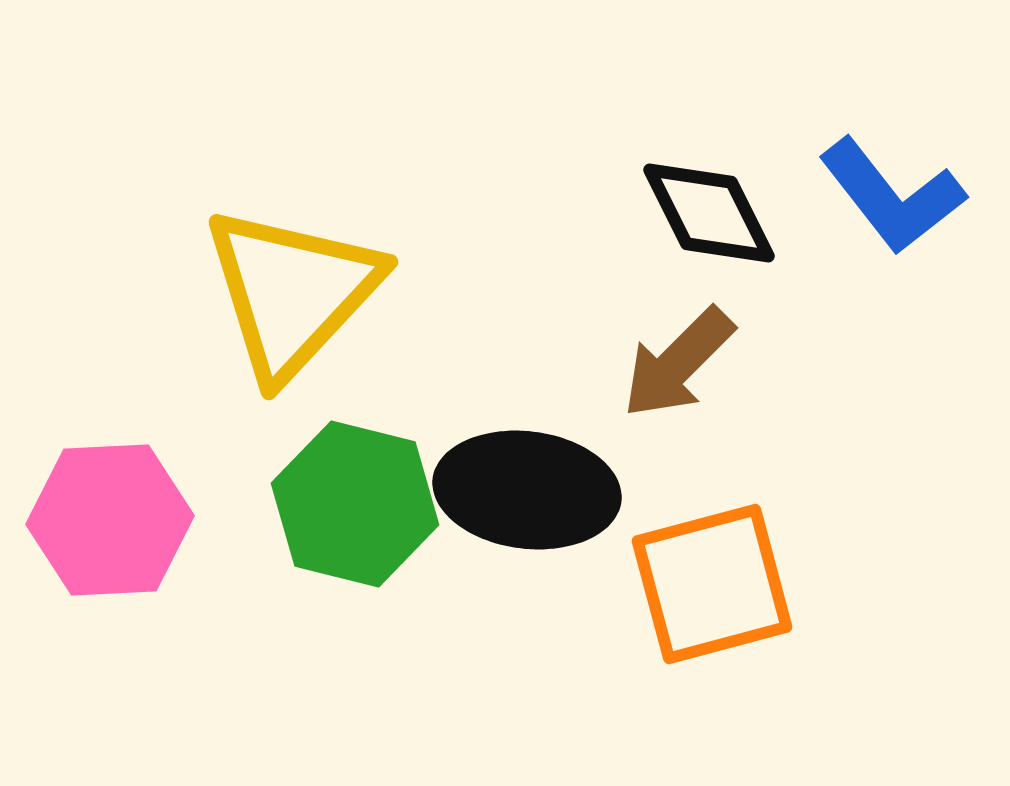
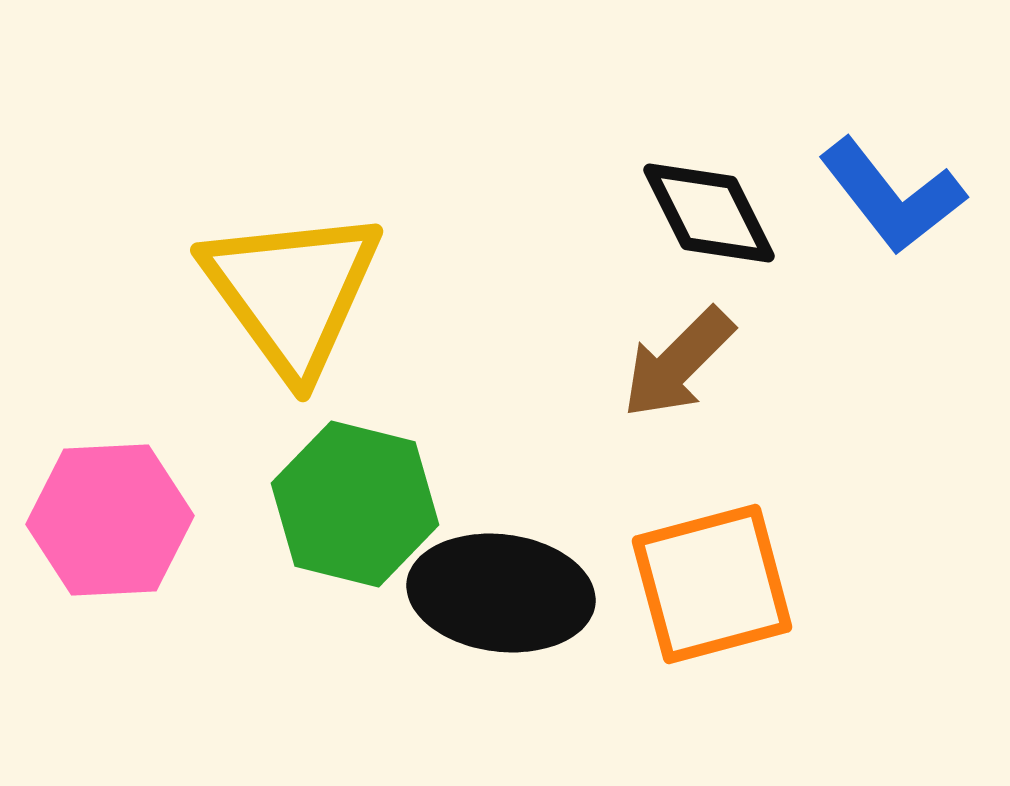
yellow triangle: rotated 19 degrees counterclockwise
black ellipse: moved 26 px left, 103 px down
